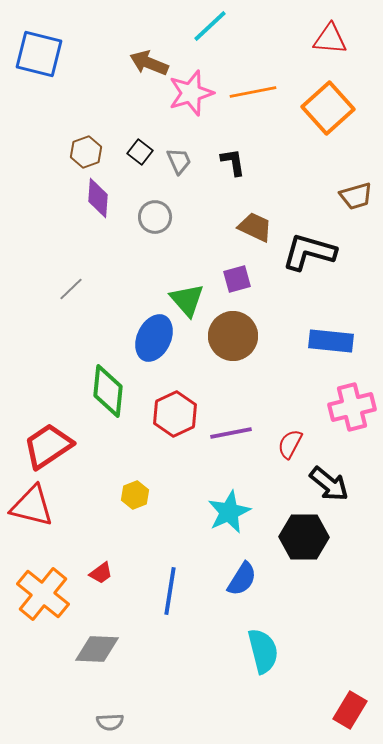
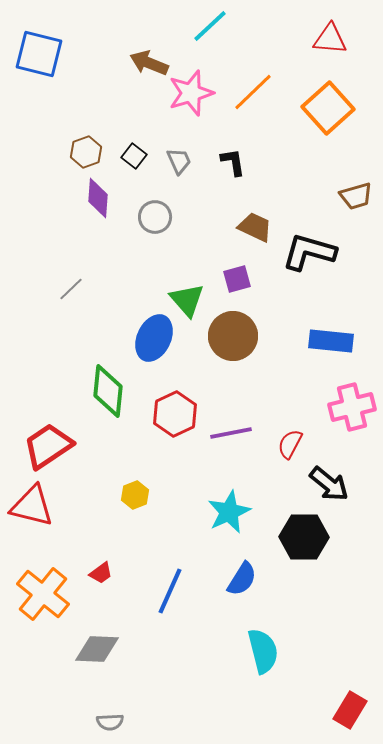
orange line at (253, 92): rotated 33 degrees counterclockwise
black square at (140, 152): moved 6 px left, 4 px down
blue line at (170, 591): rotated 15 degrees clockwise
